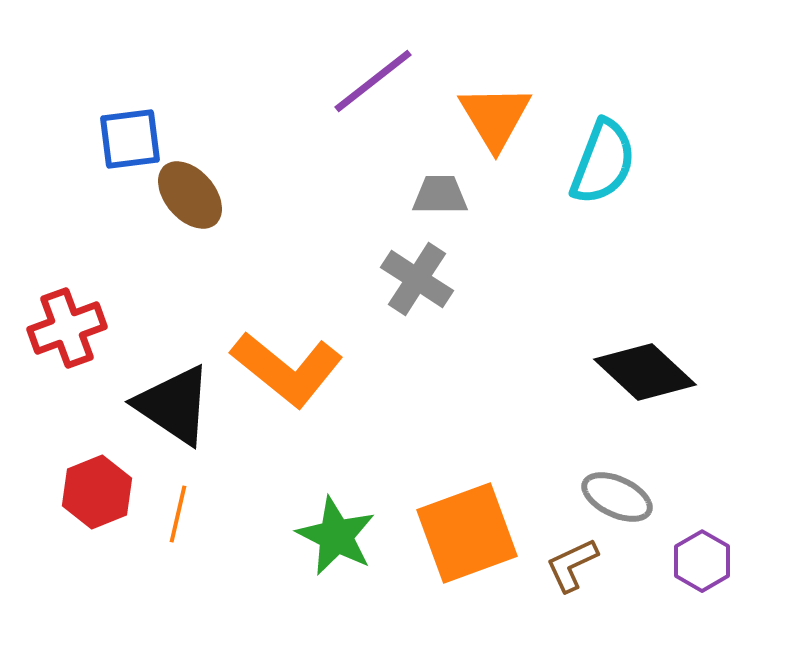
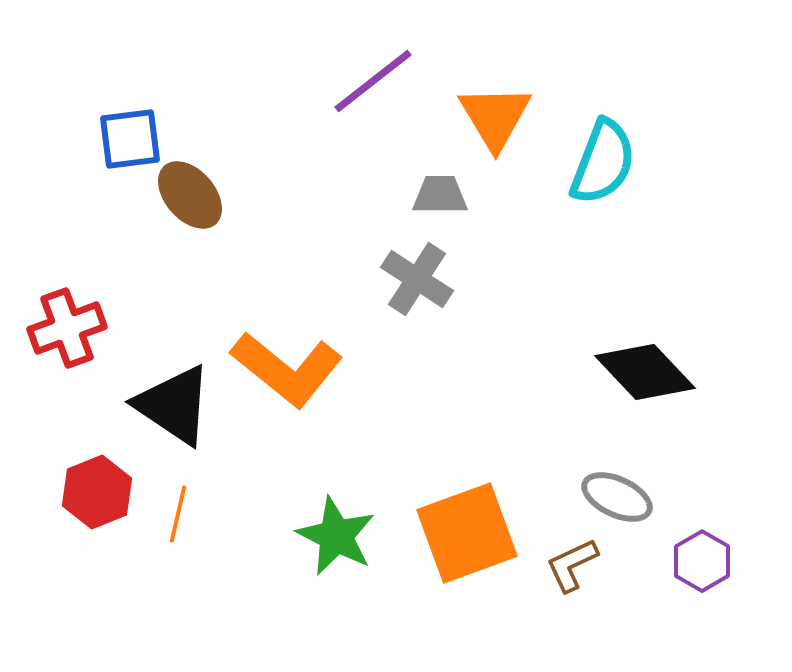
black diamond: rotated 4 degrees clockwise
